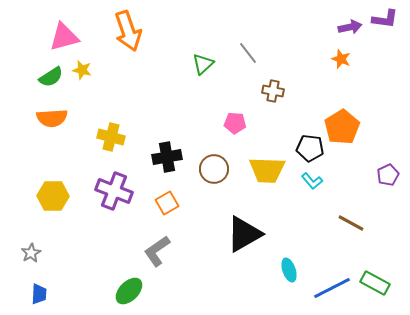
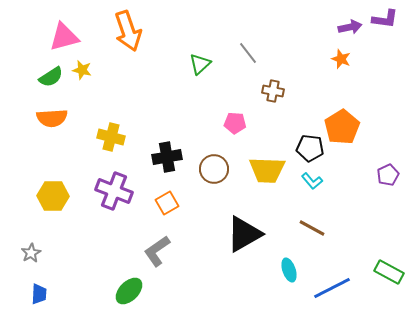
green triangle: moved 3 px left
brown line: moved 39 px left, 5 px down
green rectangle: moved 14 px right, 11 px up
